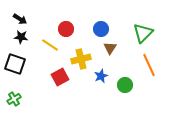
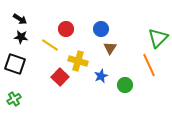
green triangle: moved 15 px right, 5 px down
yellow cross: moved 3 px left, 2 px down; rotated 30 degrees clockwise
red square: rotated 18 degrees counterclockwise
